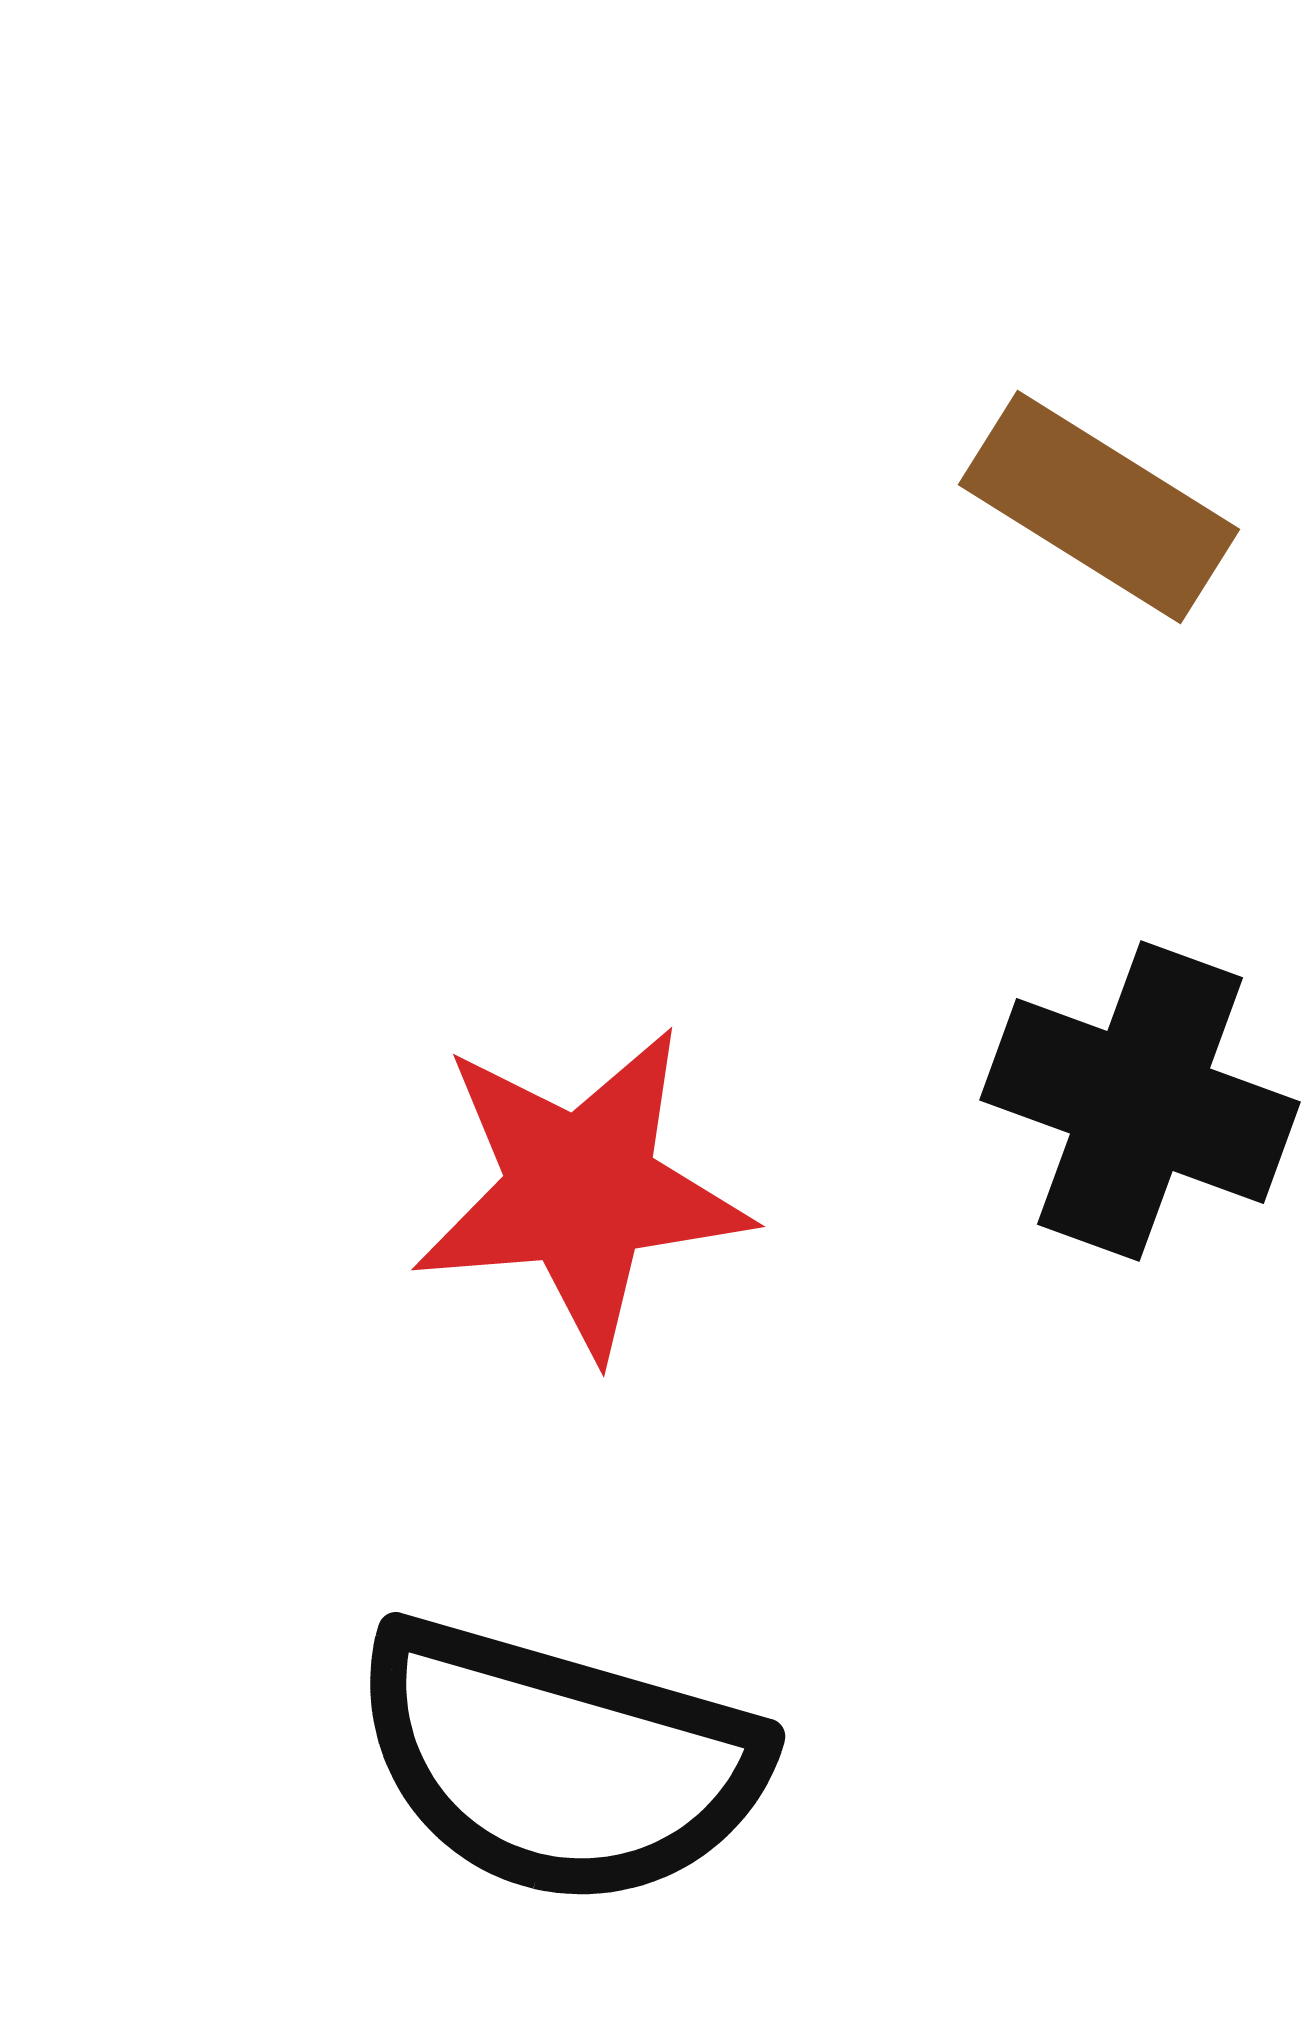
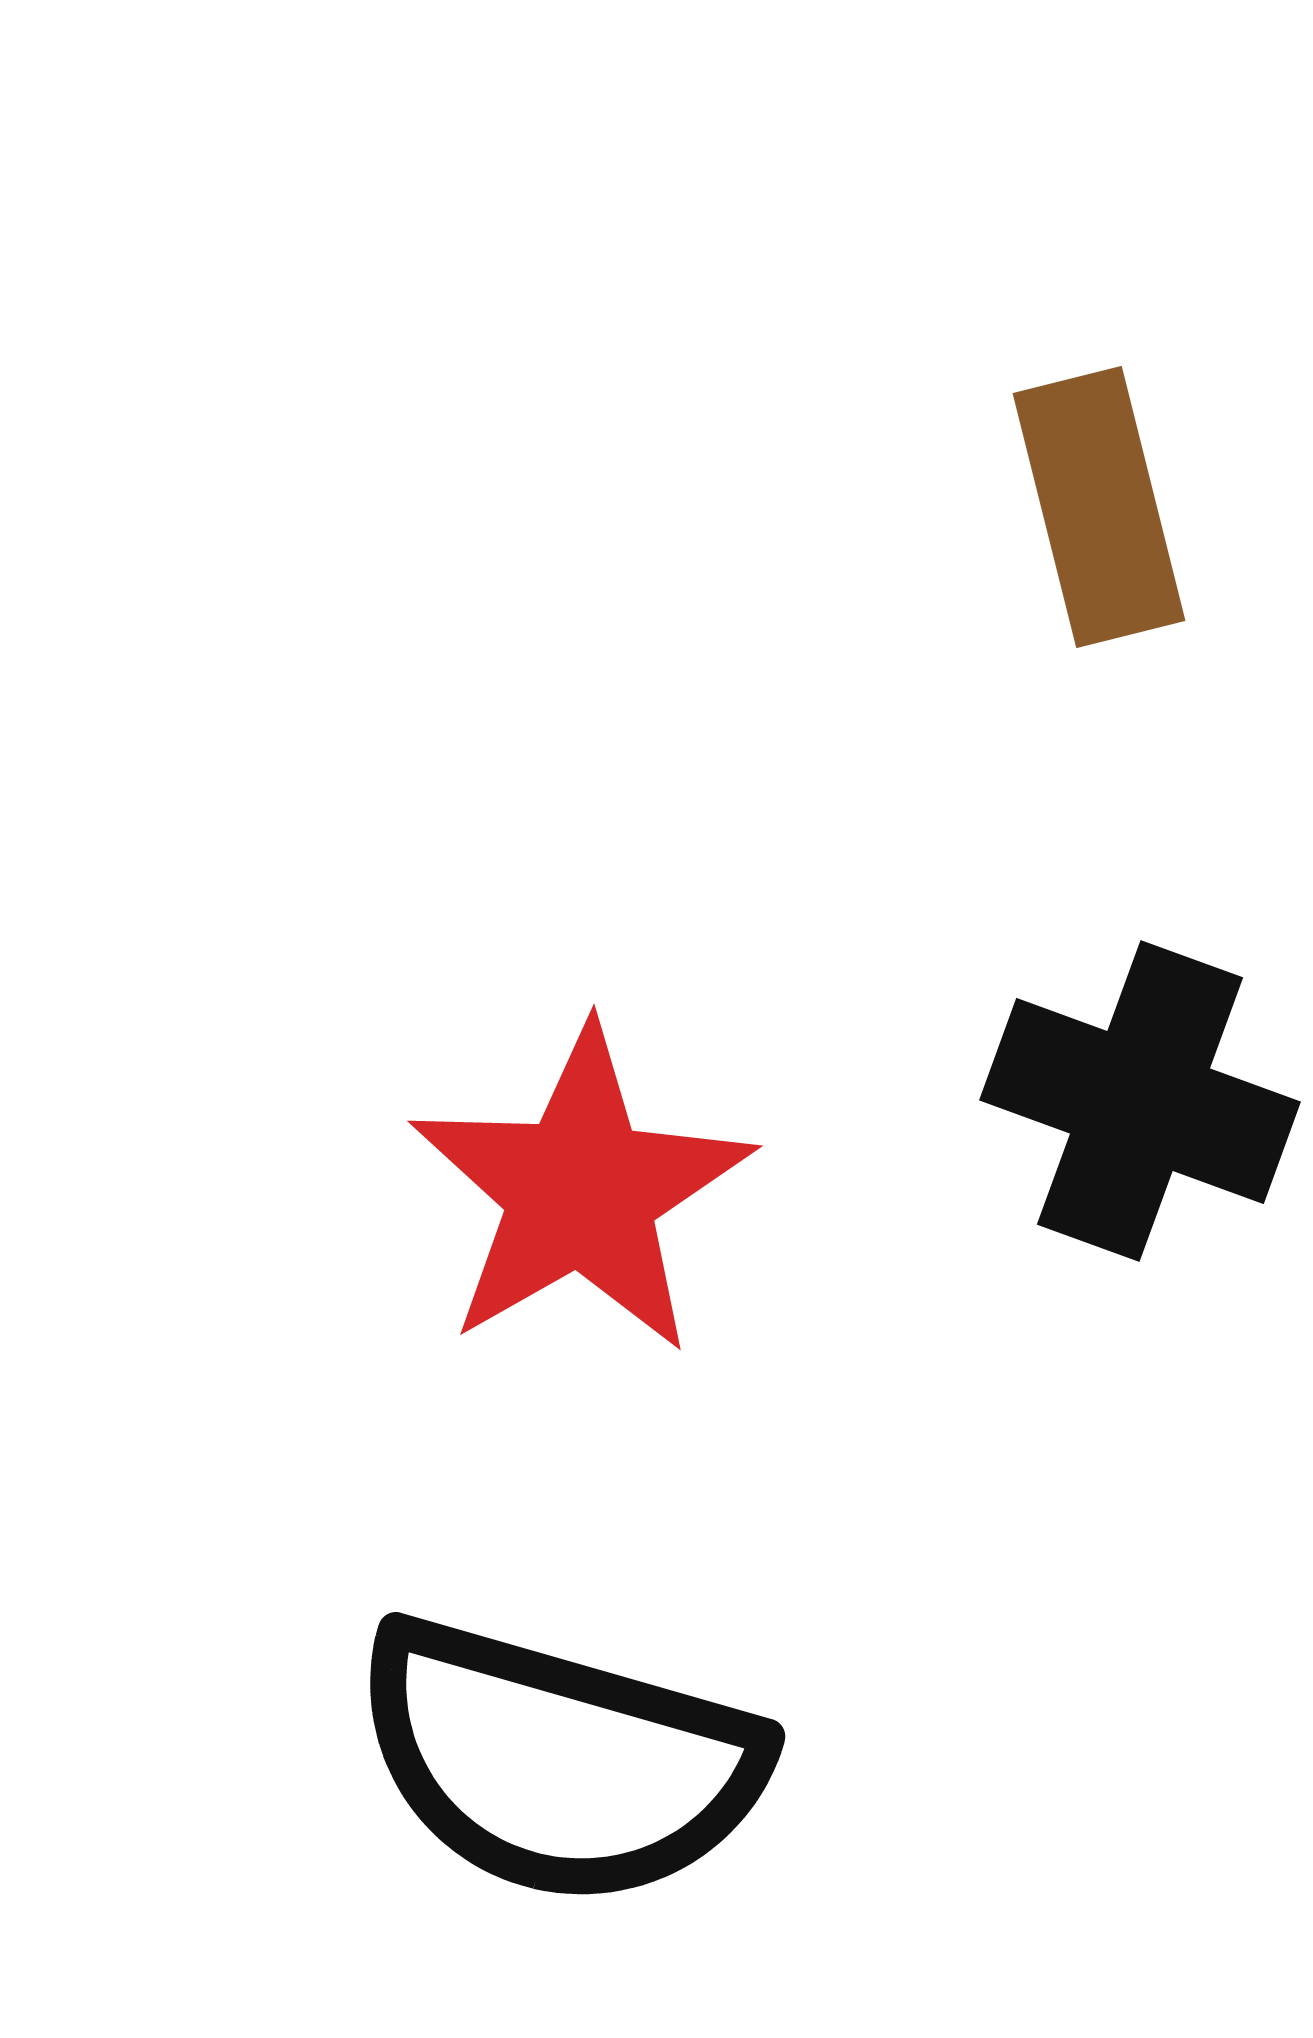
brown rectangle: rotated 44 degrees clockwise
red star: rotated 25 degrees counterclockwise
